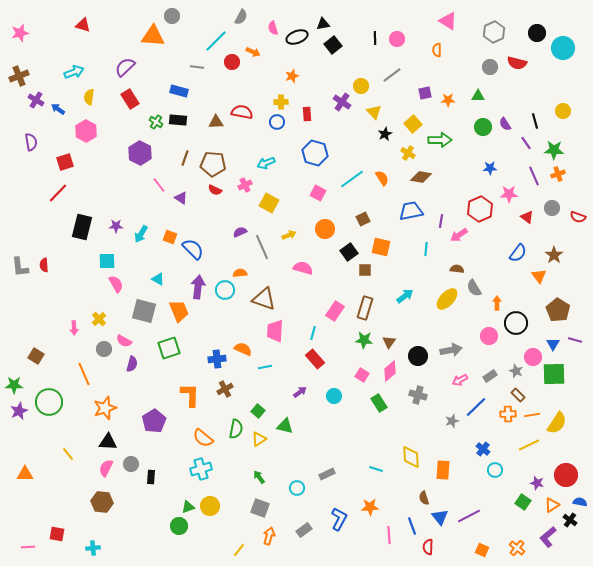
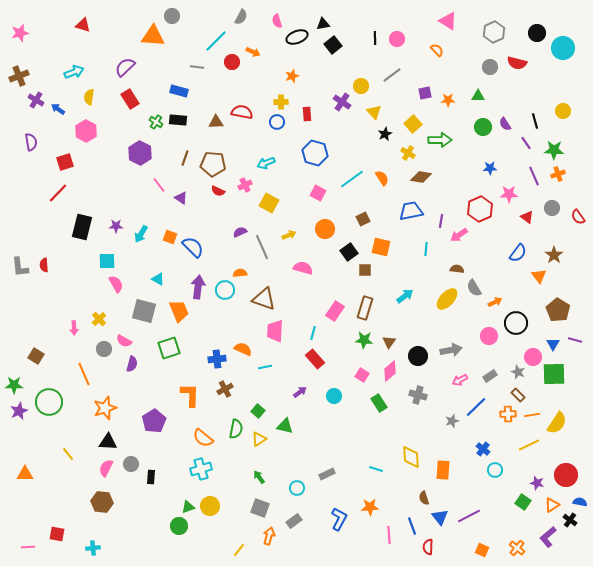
pink semicircle at (273, 28): moved 4 px right, 7 px up
orange semicircle at (437, 50): rotated 136 degrees clockwise
red semicircle at (215, 190): moved 3 px right, 1 px down
red semicircle at (578, 217): rotated 35 degrees clockwise
blue semicircle at (193, 249): moved 2 px up
orange arrow at (497, 303): moved 2 px left, 1 px up; rotated 64 degrees clockwise
gray star at (516, 371): moved 2 px right, 1 px down
gray rectangle at (304, 530): moved 10 px left, 9 px up
